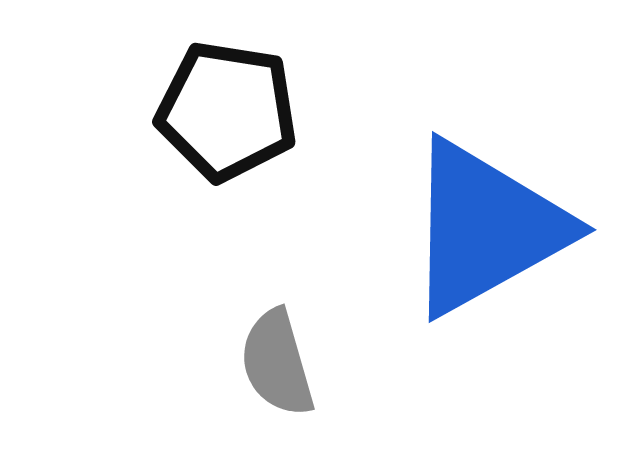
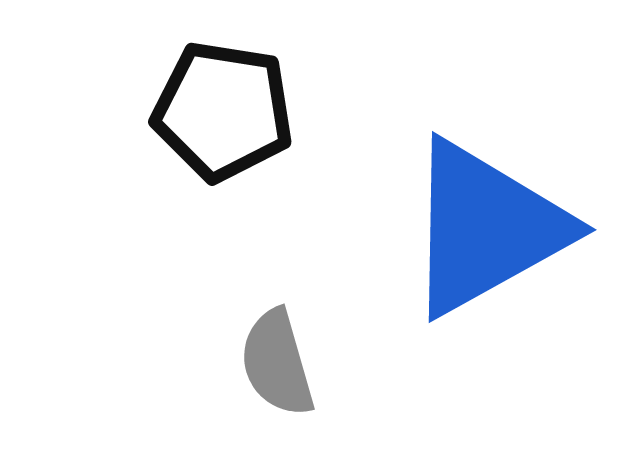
black pentagon: moved 4 px left
